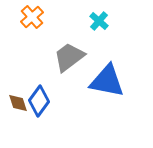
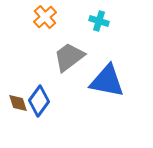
orange cross: moved 13 px right
cyan cross: rotated 24 degrees counterclockwise
